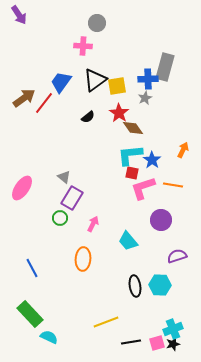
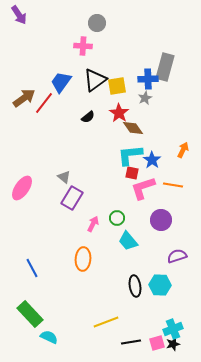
green circle: moved 57 px right
